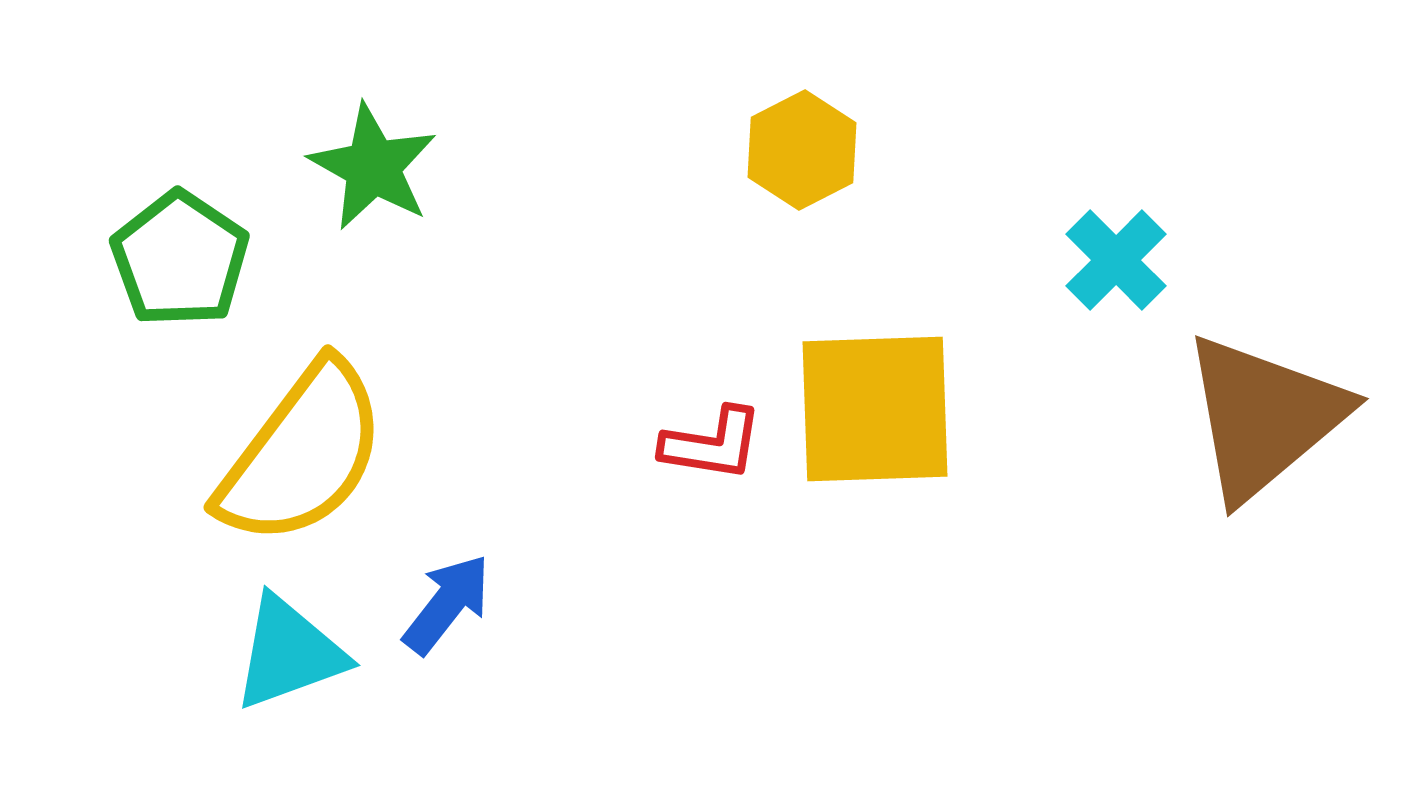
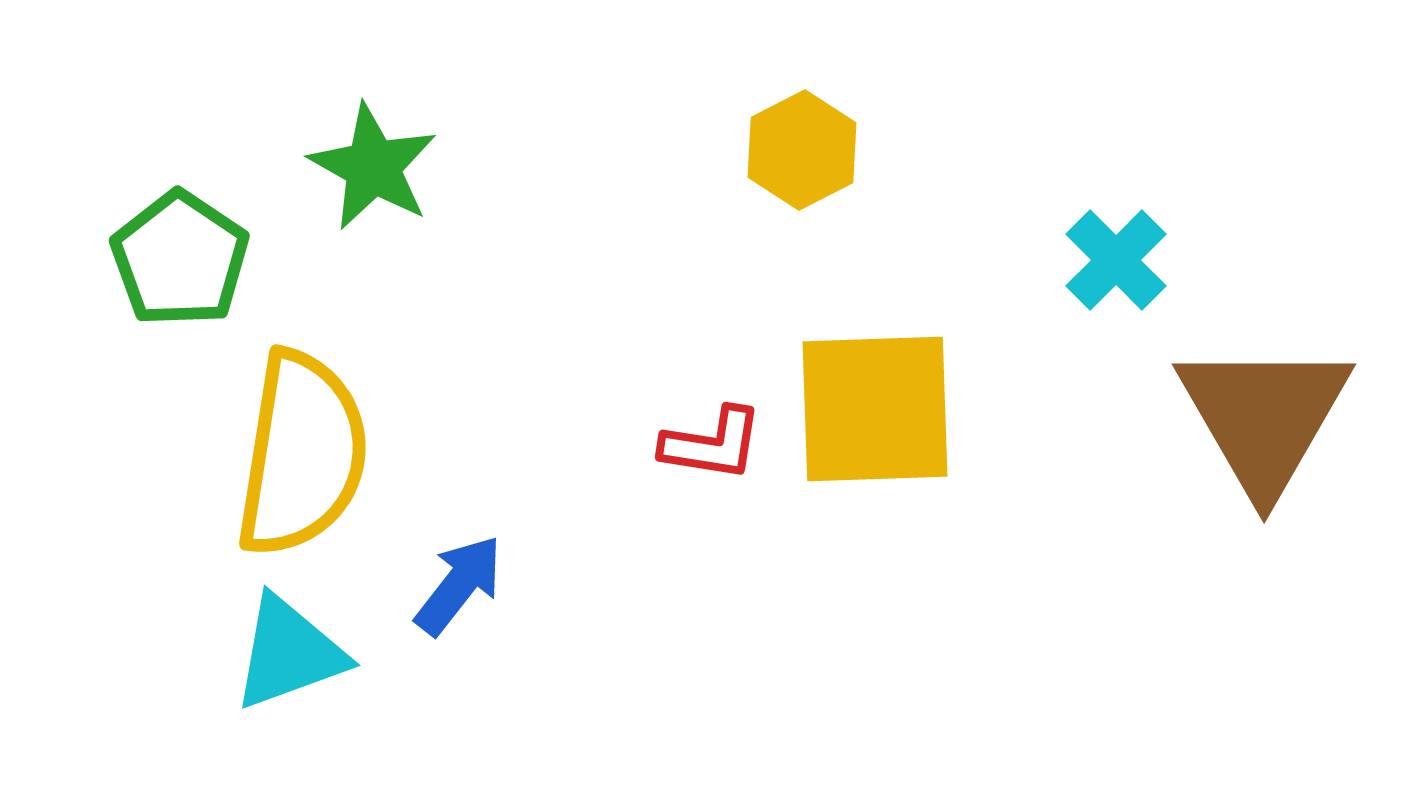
brown triangle: rotated 20 degrees counterclockwise
yellow semicircle: rotated 28 degrees counterclockwise
blue arrow: moved 12 px right, 19 px up
